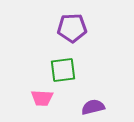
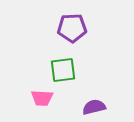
purple semicircle: moved 1 px right
